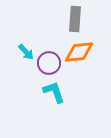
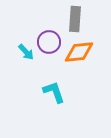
purple circle: moved 21 px up
